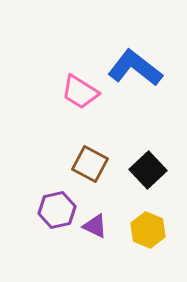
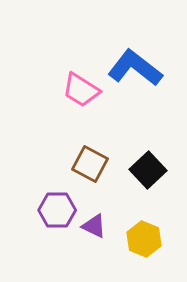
pink trapezoid: moved 1 px right, 2 px up
purple hexagon: rotated 12 degrees clockwise
purple triangle: moved 1 px left
yellow hexagon: moved 4 px left, 9 px down
